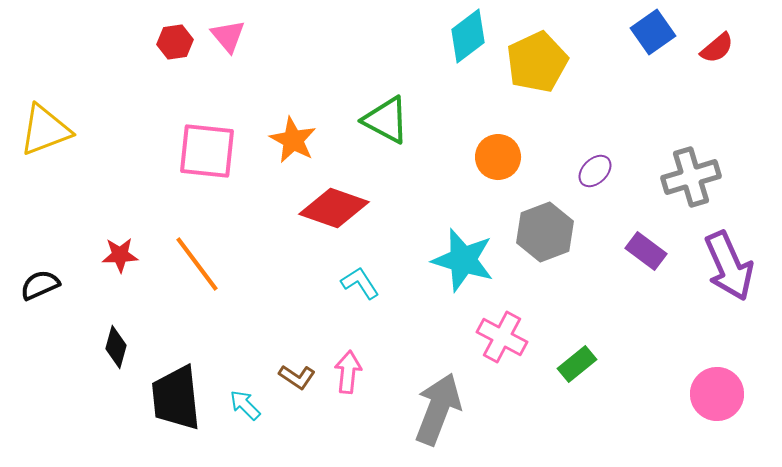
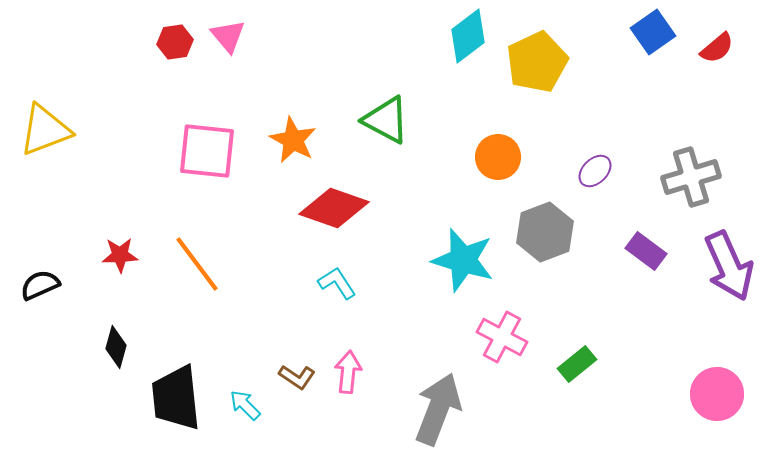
cyan L-shape: moved 23 px left
